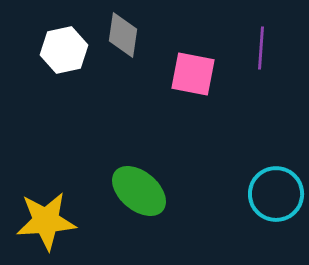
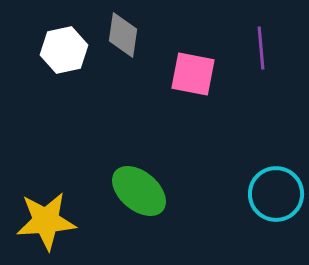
purple line: rotated 9 degrees counterclockwise
